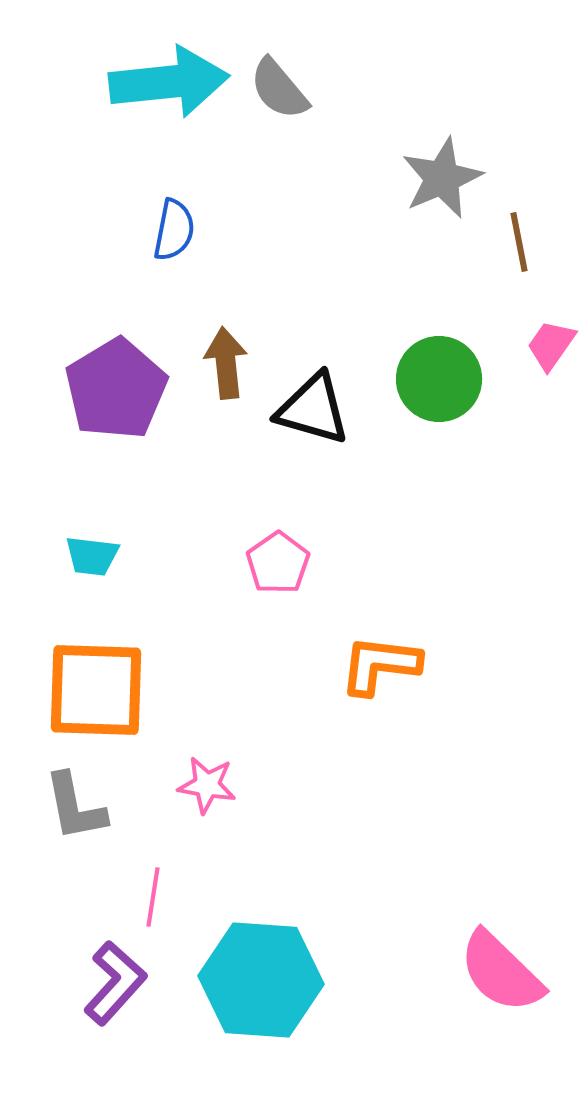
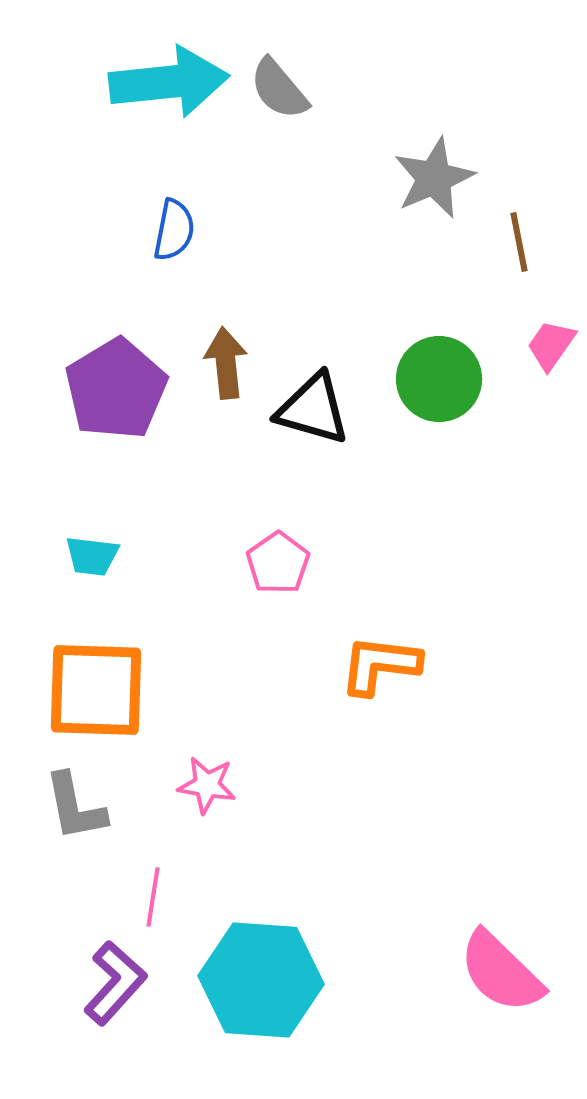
gray star: moved 8 px left
